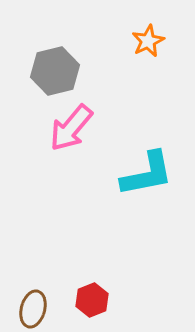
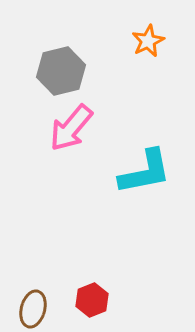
gray hexagon: moved 6 px right
cyan L-shape: moved 2 px left, 2 px up
